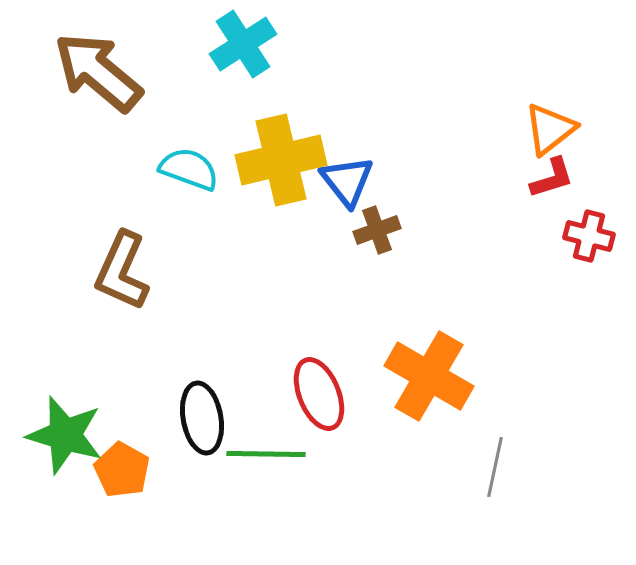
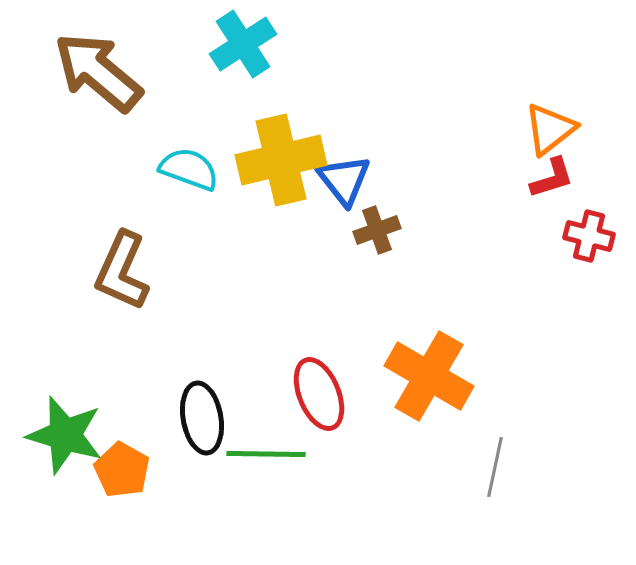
blue triangle: moved 3 px left, 1 px up
